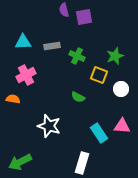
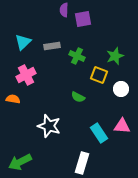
purple semicircle: rotated 16 degrees clockwise
purple square: moved 1 px left, 2 px down
cyan triangle: rotated 42 degrees counterclockwise
